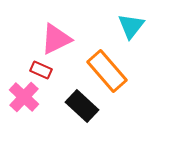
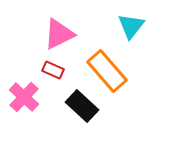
pink triangle: moved 3 px right, 5 px up
red rectangle: moved 12 px right
